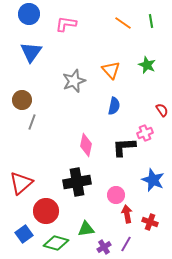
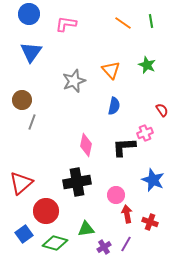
green diamond: moved 1 px left
